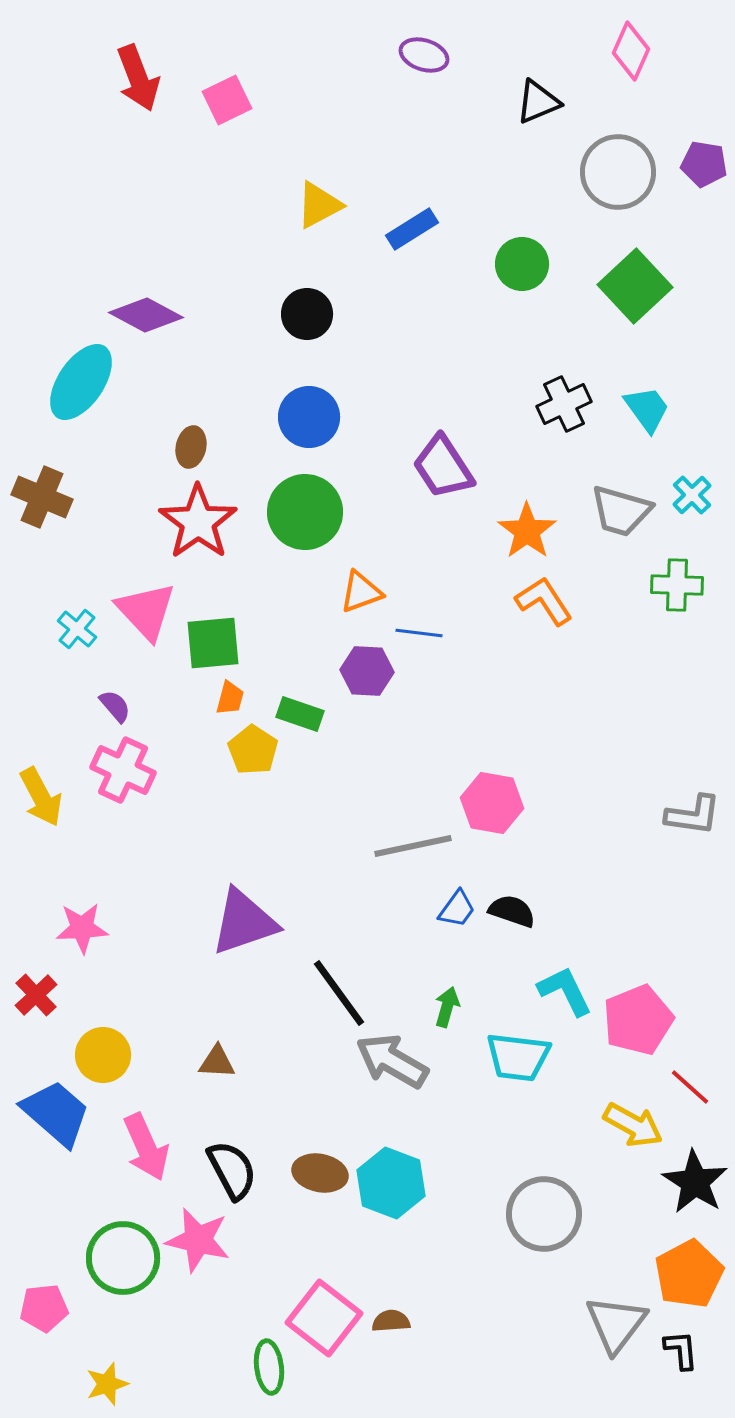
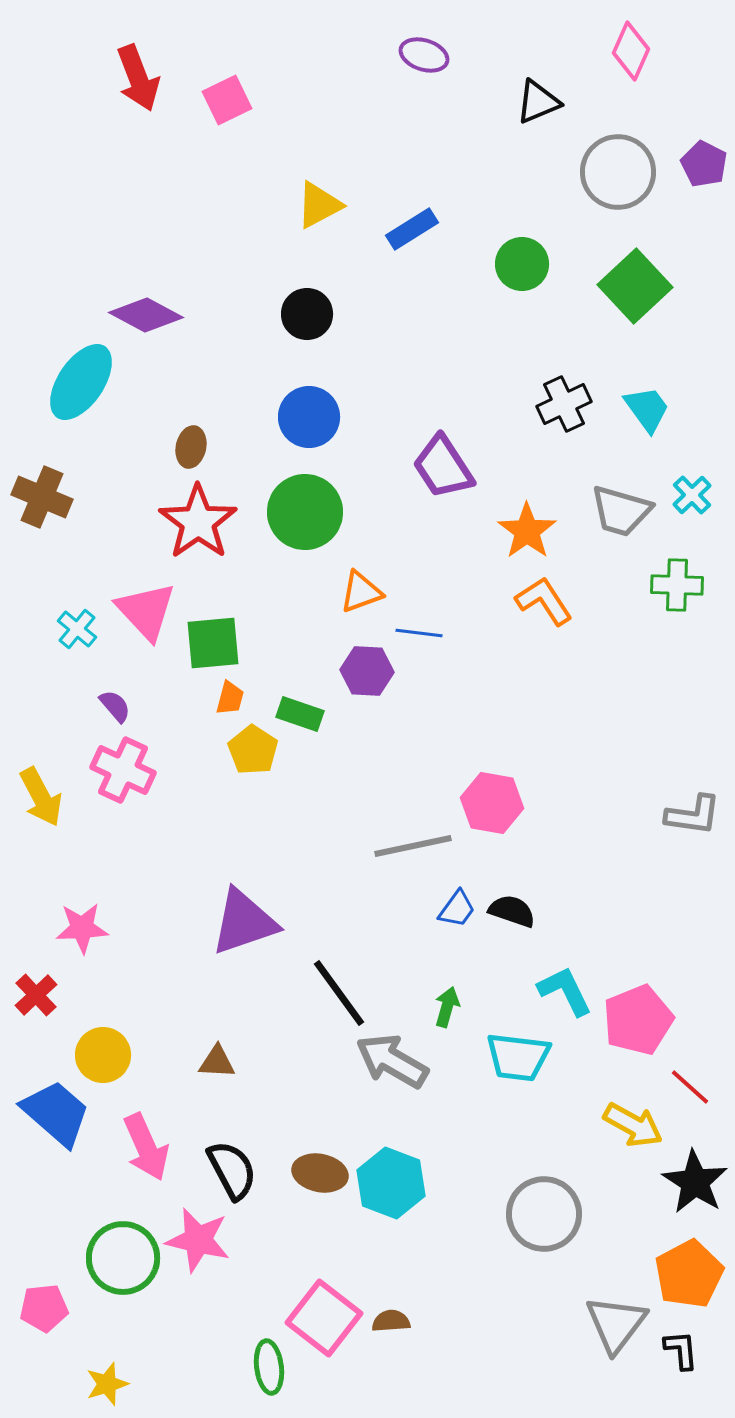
purple pentagon at (704, 164): rotated 18 degrees clockwise
